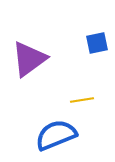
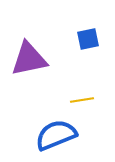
blue square: moved 9 px left, 4 px up
purple triangle: rotated 24 degrees clockwise
